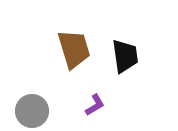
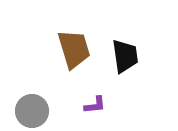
purple L-shape: rotated 25 degrees clockwise
